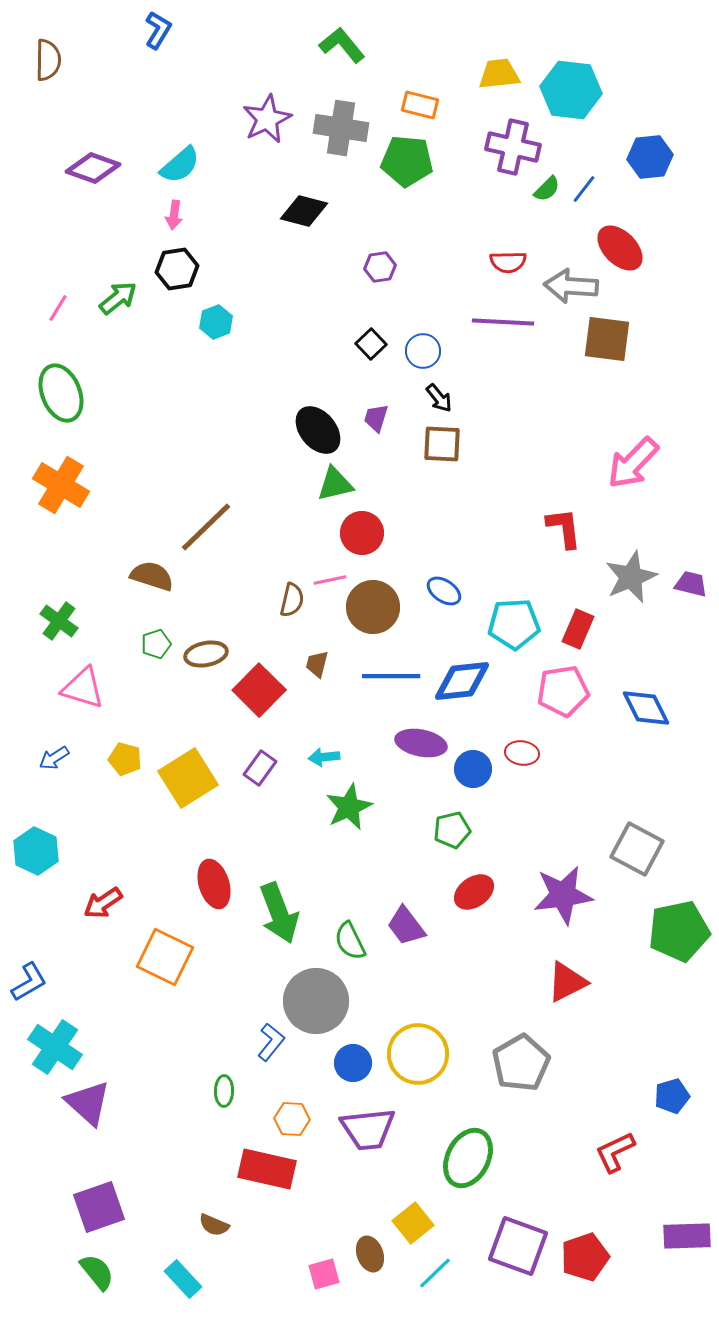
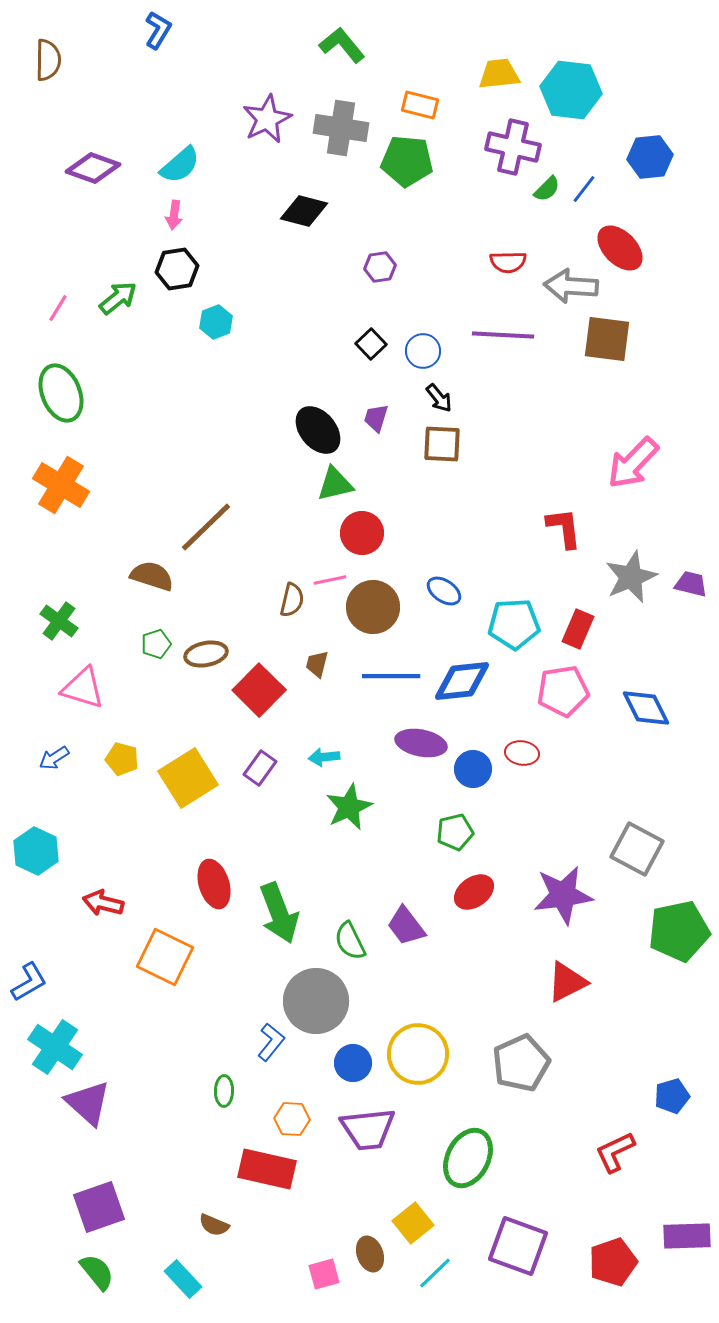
purple line at (503, 322): moved 13 px down
yellow pentagon at (125, 759): moved 3 px left
green pentagon at (452, 830): moved 3 px right, 2 px down
red arrow at (103, 903): rotated 48 degrees clockwise
gray pentagon at (521, 1063): rotated 6 degrees clockwise
red pentagon at (585, 1257): moved 28 px right, 5 px down
